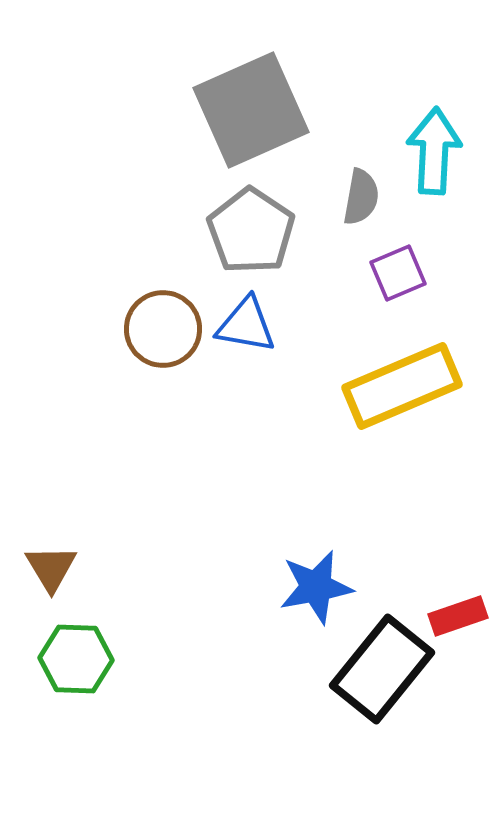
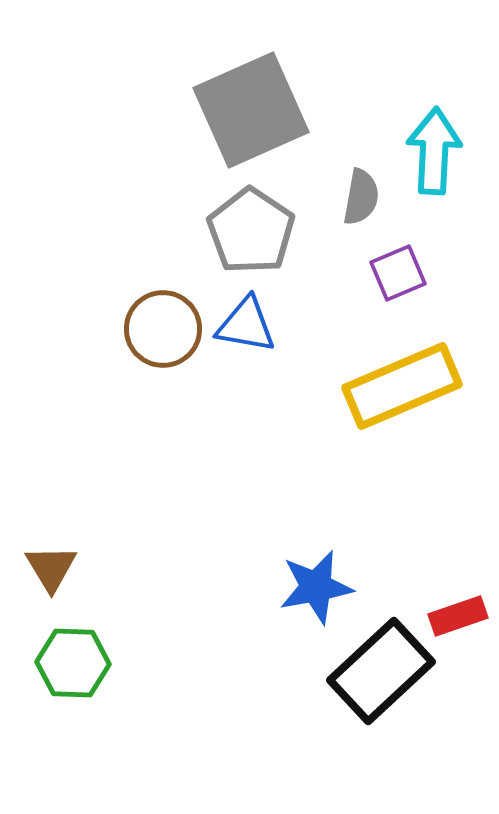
green hexagon: moved 3 px left, 4 px down
black rectangle: moved 1 px left, 2 px down; rotated 8 degrees clockwise
